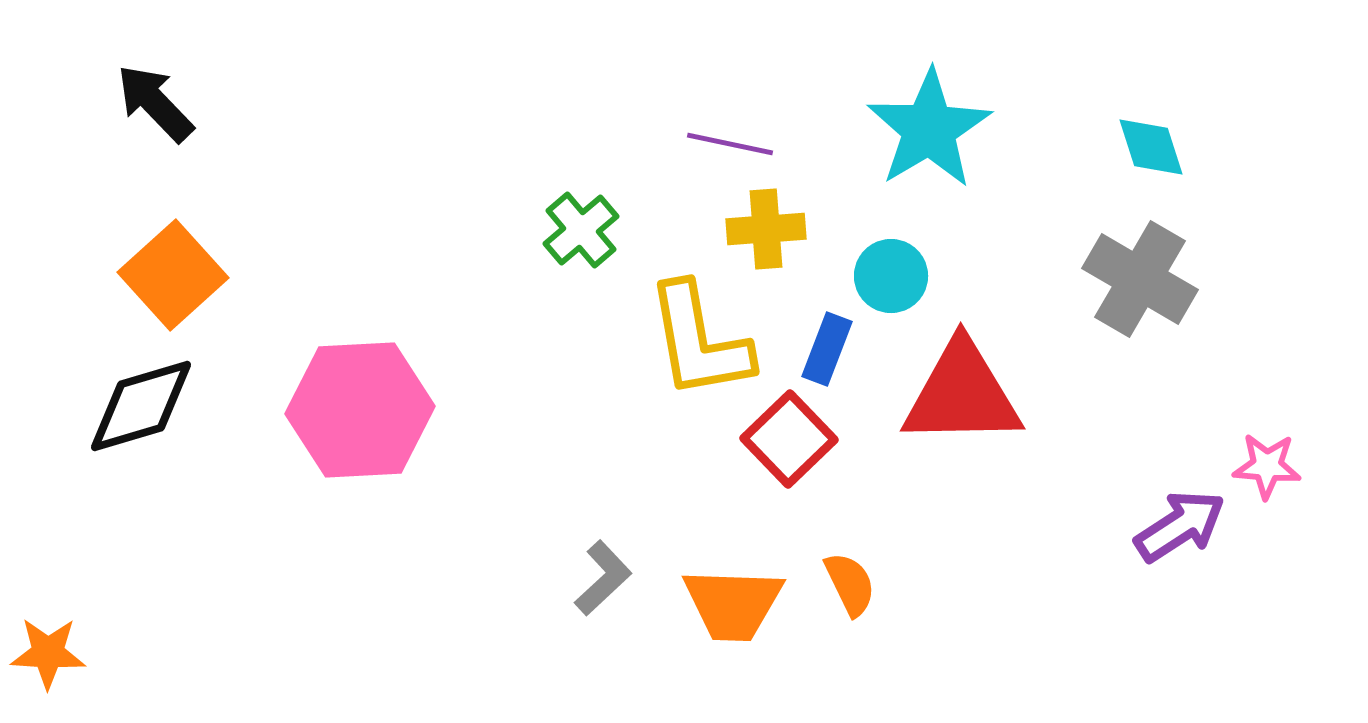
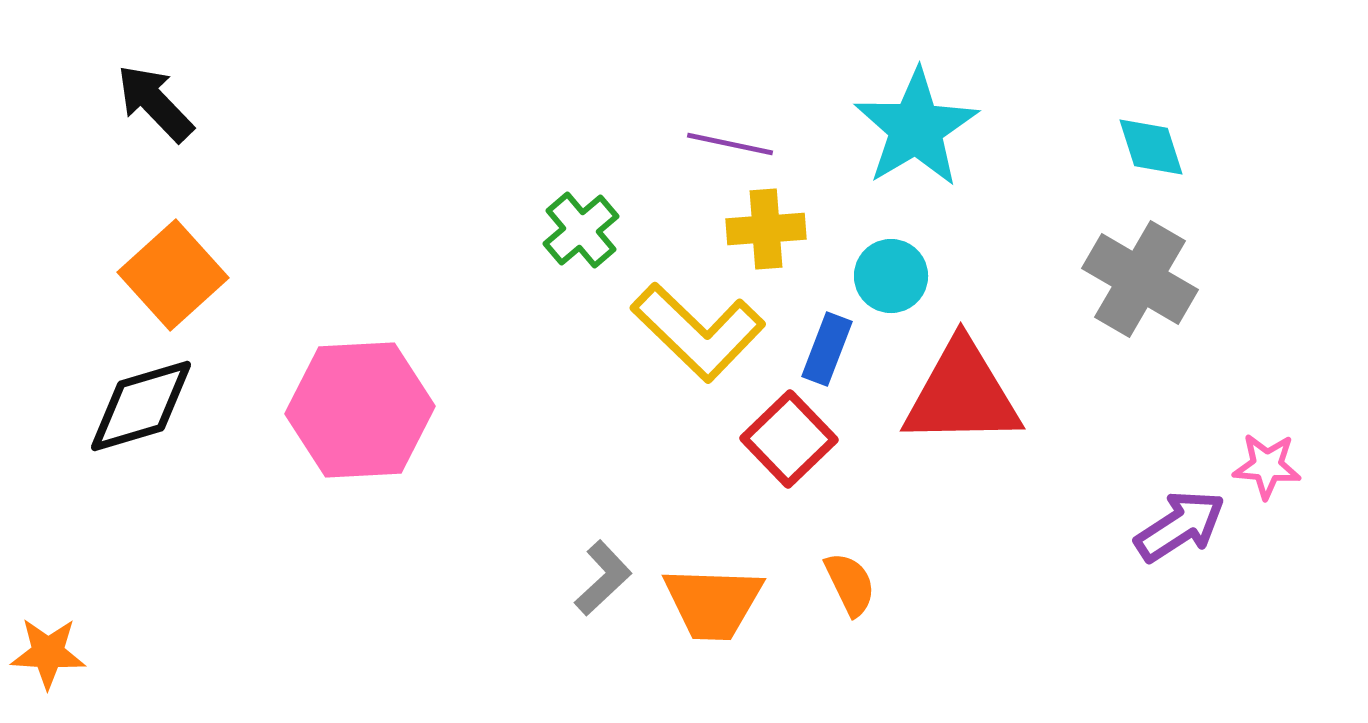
cyan star: moved 13 px left, 1 px up
yellow L-shape: moved 1 px left, 9 px up; rotated 36 degrees counterclockwise
orange trapezoid: moved 20 px left, 1 px up
